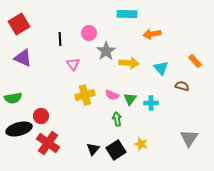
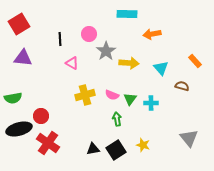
pink circle: moved 1 px down
purple triangle: rotated 18 degrees counterclockwise
pink triangle: moved 1 px left, 1 px up; rotated 24 degrees counterclockwise
gray triangle: rotated 12 degrees counterclockwise
yellow star: moved 2 px right, 1 px down
black triangle: rotated 40 degrees clockwise
